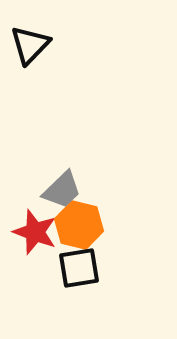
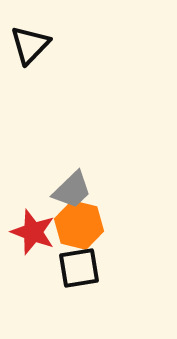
gray trapezoid: moved 10 px right
red star: moved 2 px left
